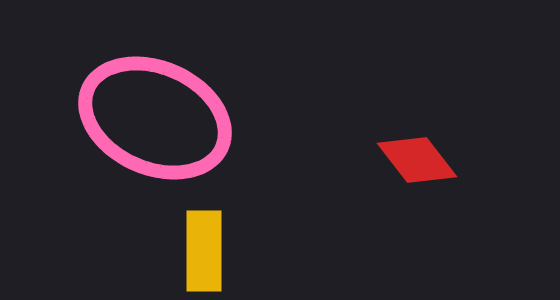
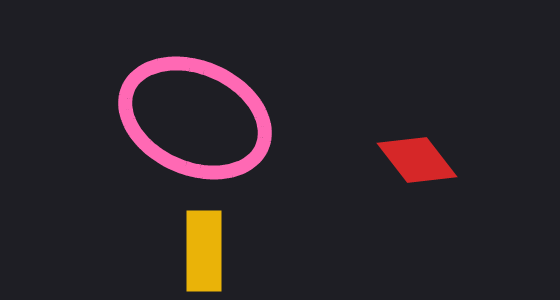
pink ellipse: moved 40 px right
